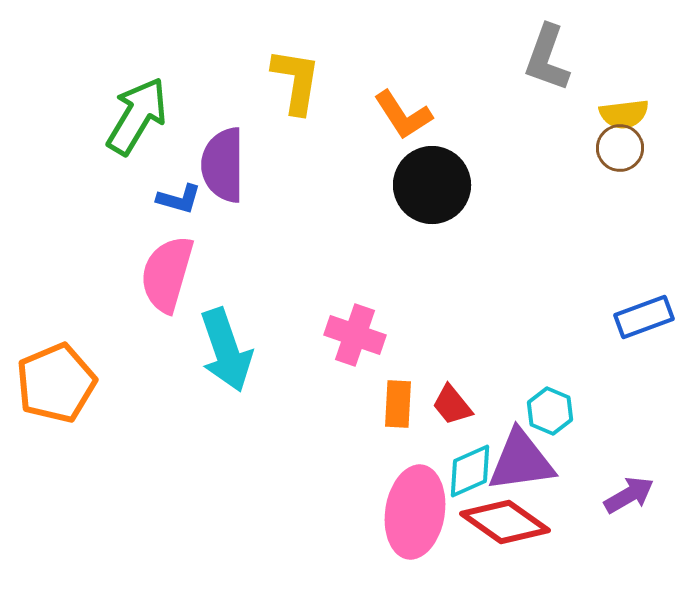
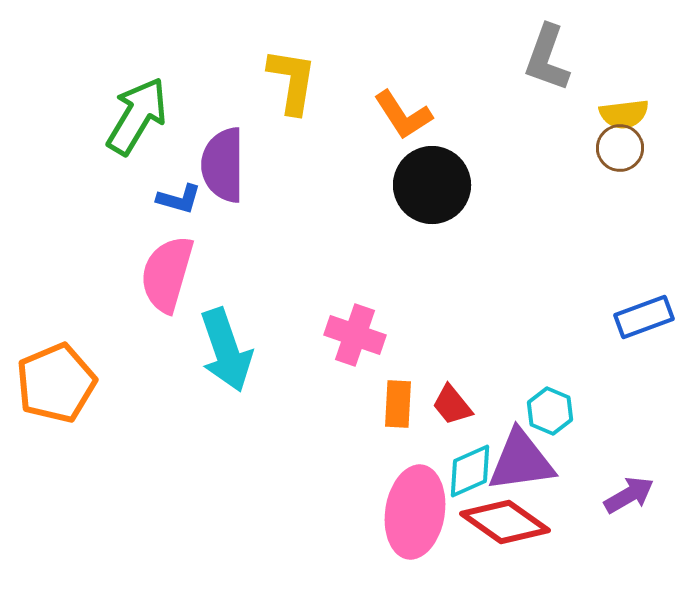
yellow L-shape: moved 4 px left
